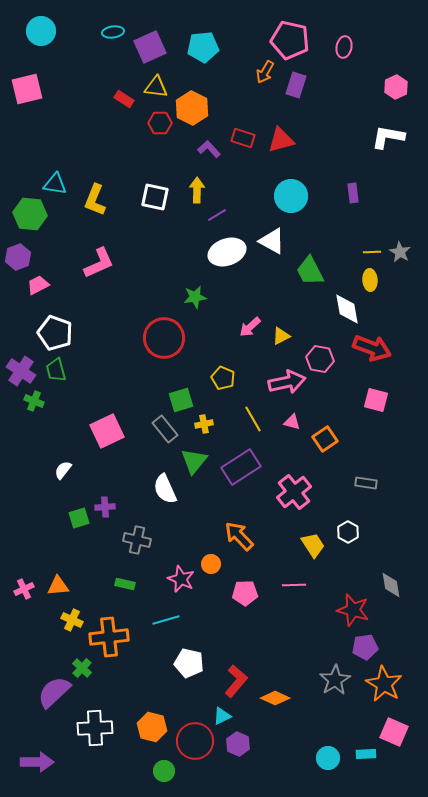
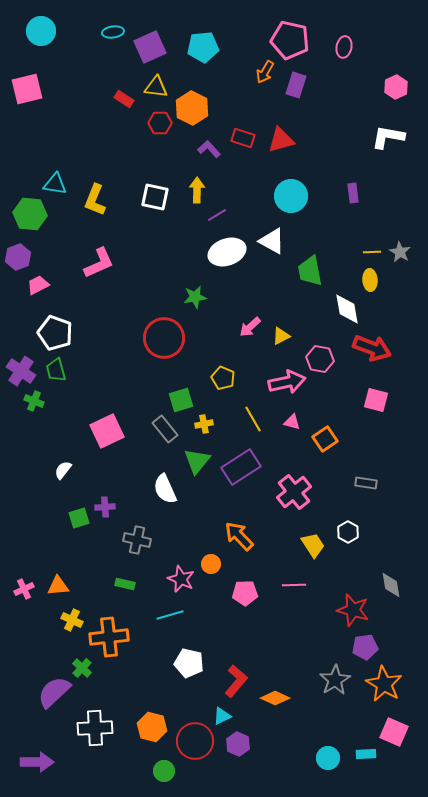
green trapezoid at (310, 271): rotated 16 degrees clockwise
green triangle at (194, 461): moved 3 px right
cyan line at (166, 620): moved 4 px right, 5 px up
